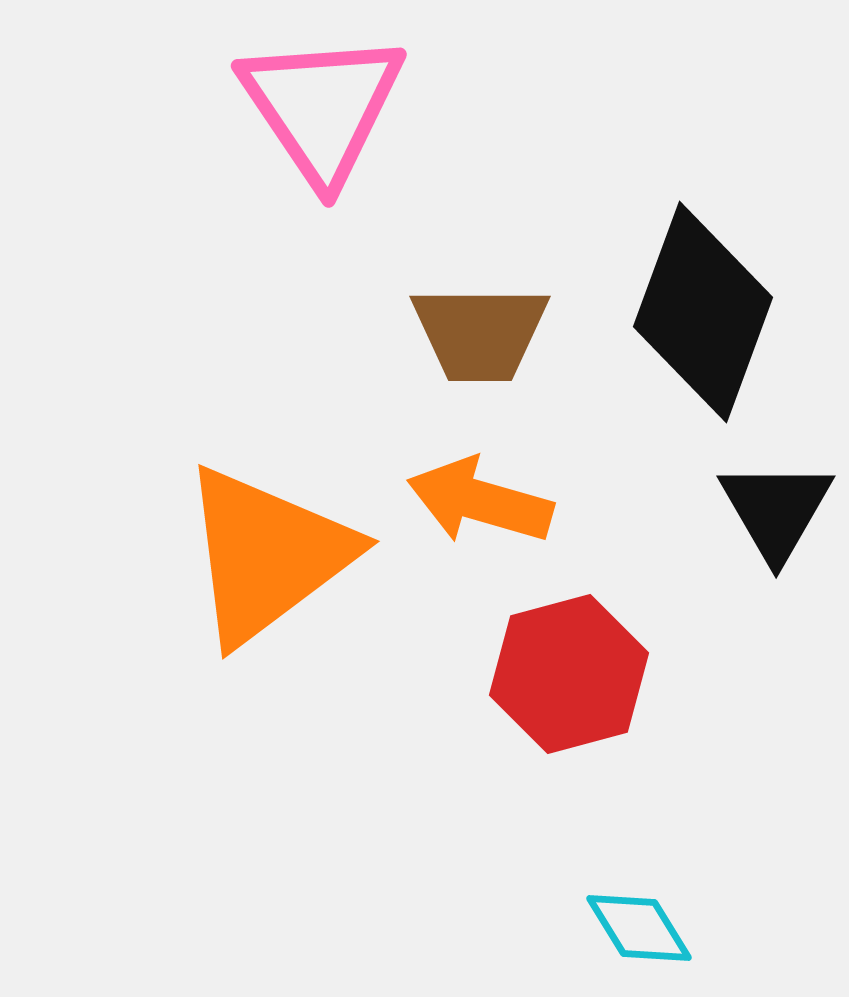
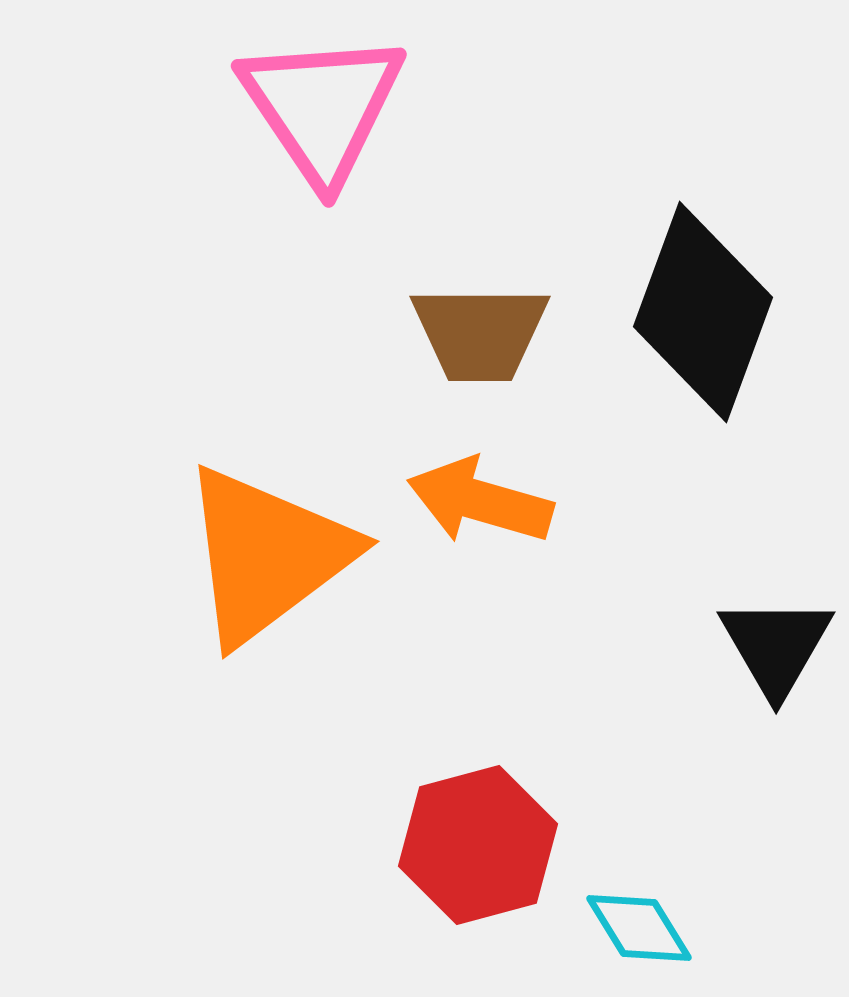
black triangle: moved 136 px down
red hexagon: moved 91 px left, 171 px down
